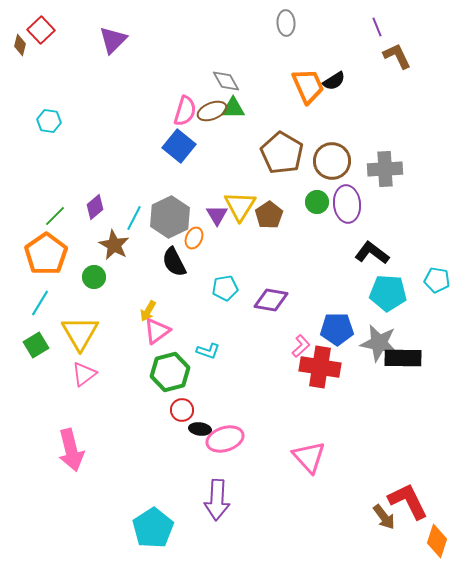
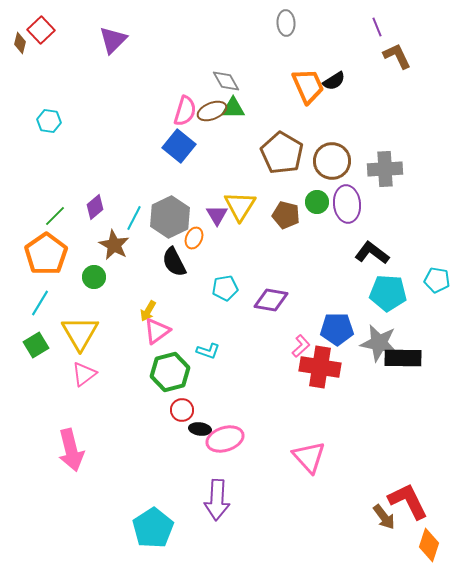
brown diamond at (20, 45): moved 2 px up
brown pentagon at (269, 215): moved 17 px right; rotated 24 degrees counterclockwise
orange diamond at (437, 541): moved 8 px left, 4 px down
